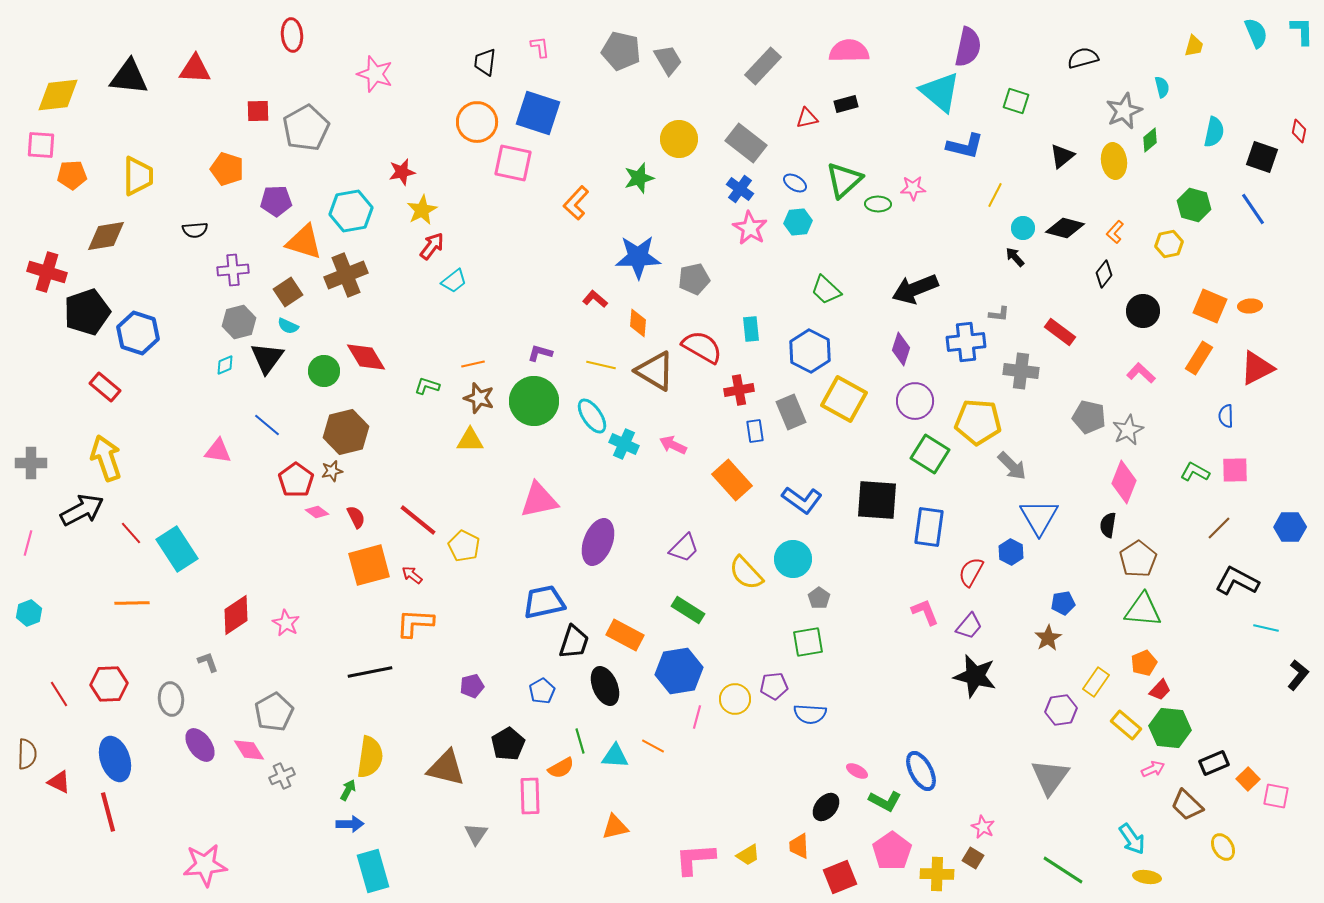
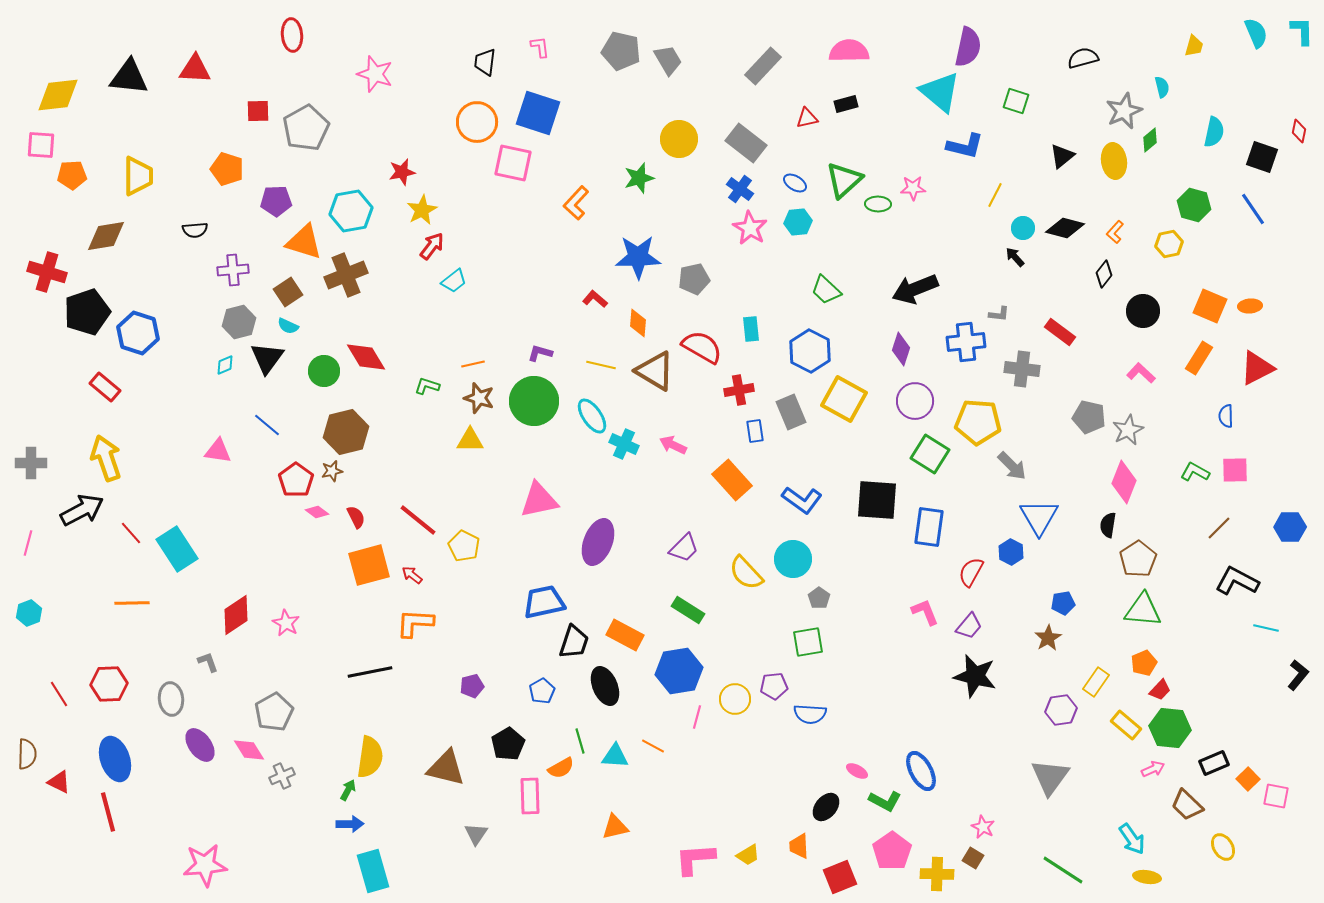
gray cross at (1021, 371): moved 1 px right, 2 px up
